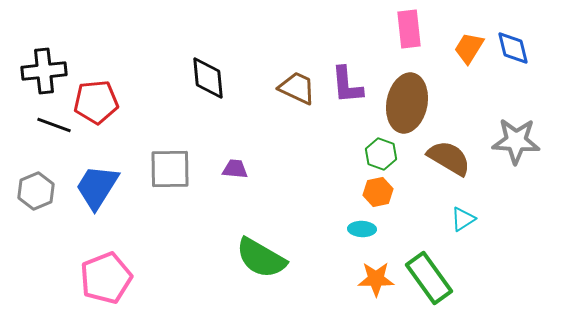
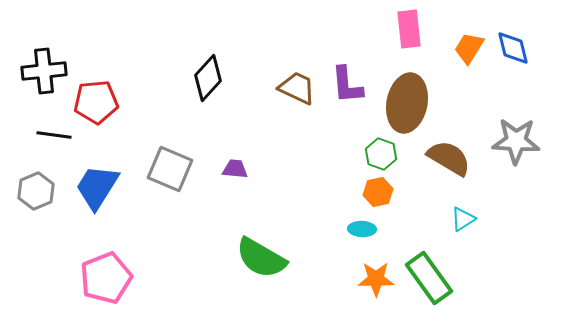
black diamond: rotated 48 degrees clockwise
black line: moved 10 px down; rotated 12 degrees counterclockwise
gray square: rotated 24 degrees clockwise
